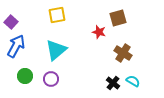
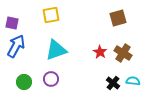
yellow square: moved 6 px left
purple square: moved 1 px right, 1 px down; rotated 32 degrees counterclockwise
red star: moved 1 px right, 20 px down; rotated 16 degrees clockwise
cyan triangle: rotated 20 degrees clockwise
green circle: moved 1 px left, 6 px down
cyan semicircle: rotated 24 degrees counterclockwise
